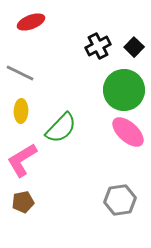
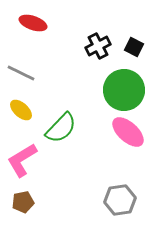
red ellipse: moved 2 px right, 1 px down; rotated 40 degrees clockwise
black square: rotated 18 degrees counterclockwise
gray line: moved 1 px right
yellow ellipse: moved 1 px up; rotated 50 degrees counterclockwise
